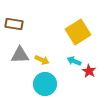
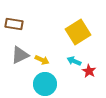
gray triangle: rotated 24 degrees counterclockwise
